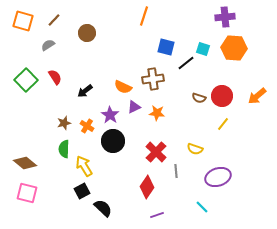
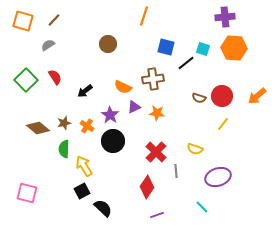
brown circle: moved 21 px right, 11 px down
brown diamond: moved 13 px right, 35 px up
